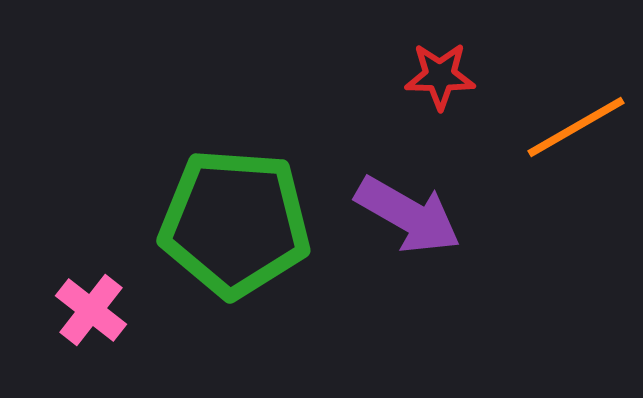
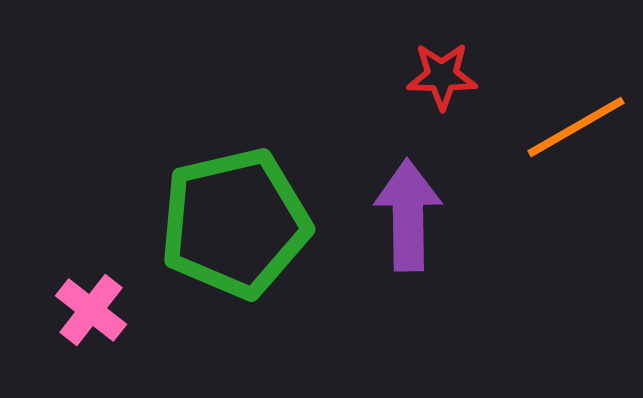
red star: moved 2 px right
purple arrow: rotated 121 degrees counterclockwise
green pentagon: rotated 17 degrees counterclockwise
